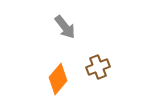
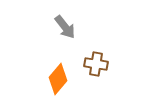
brown cross: moved 2 px left, 3 px up; rotated 30 degrees clockwise
